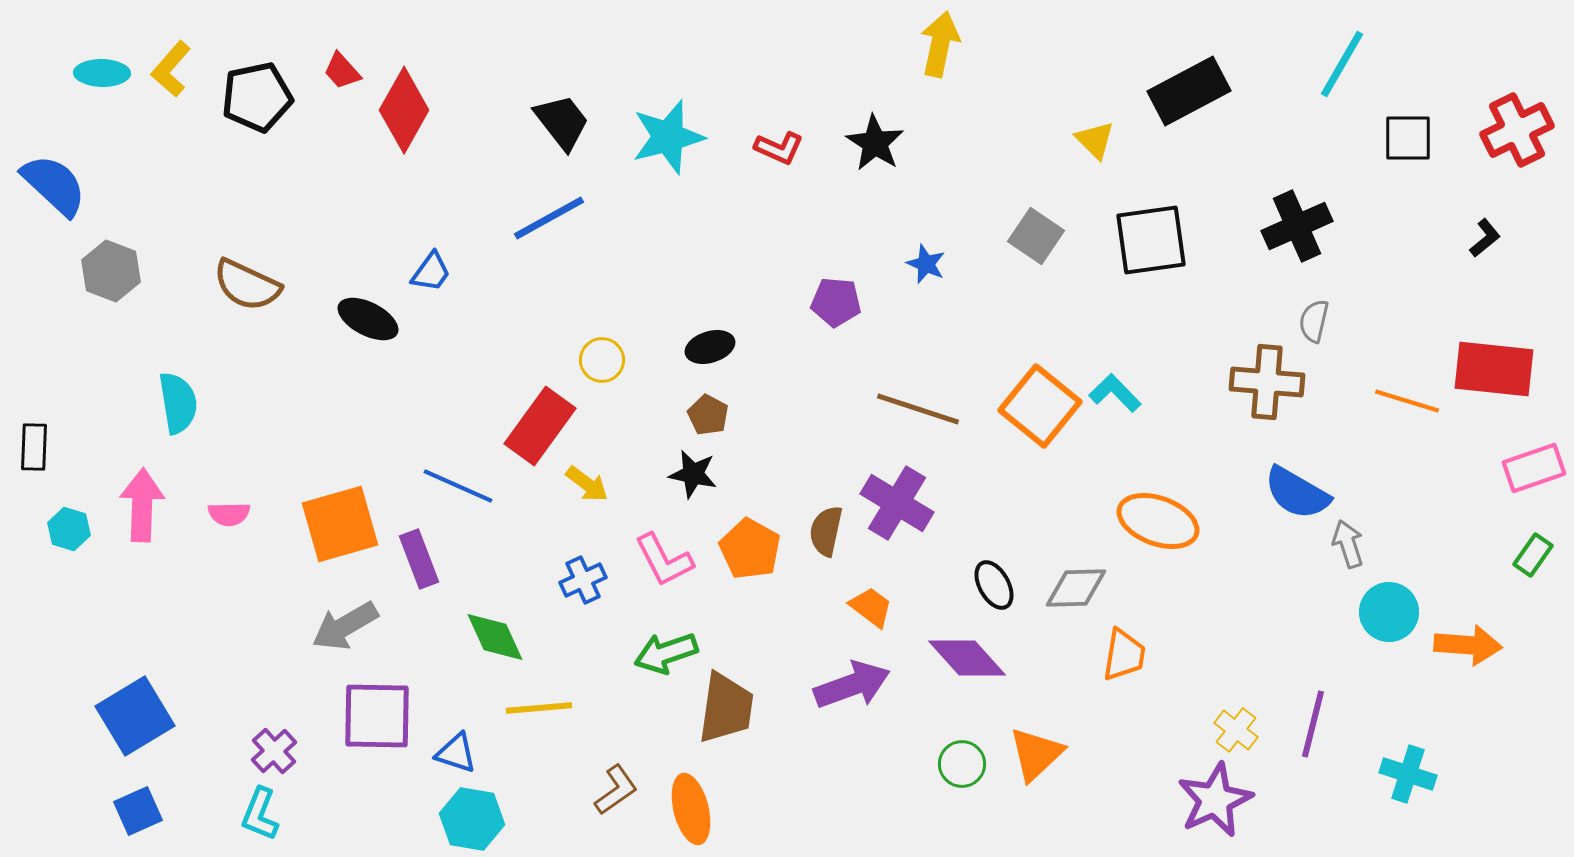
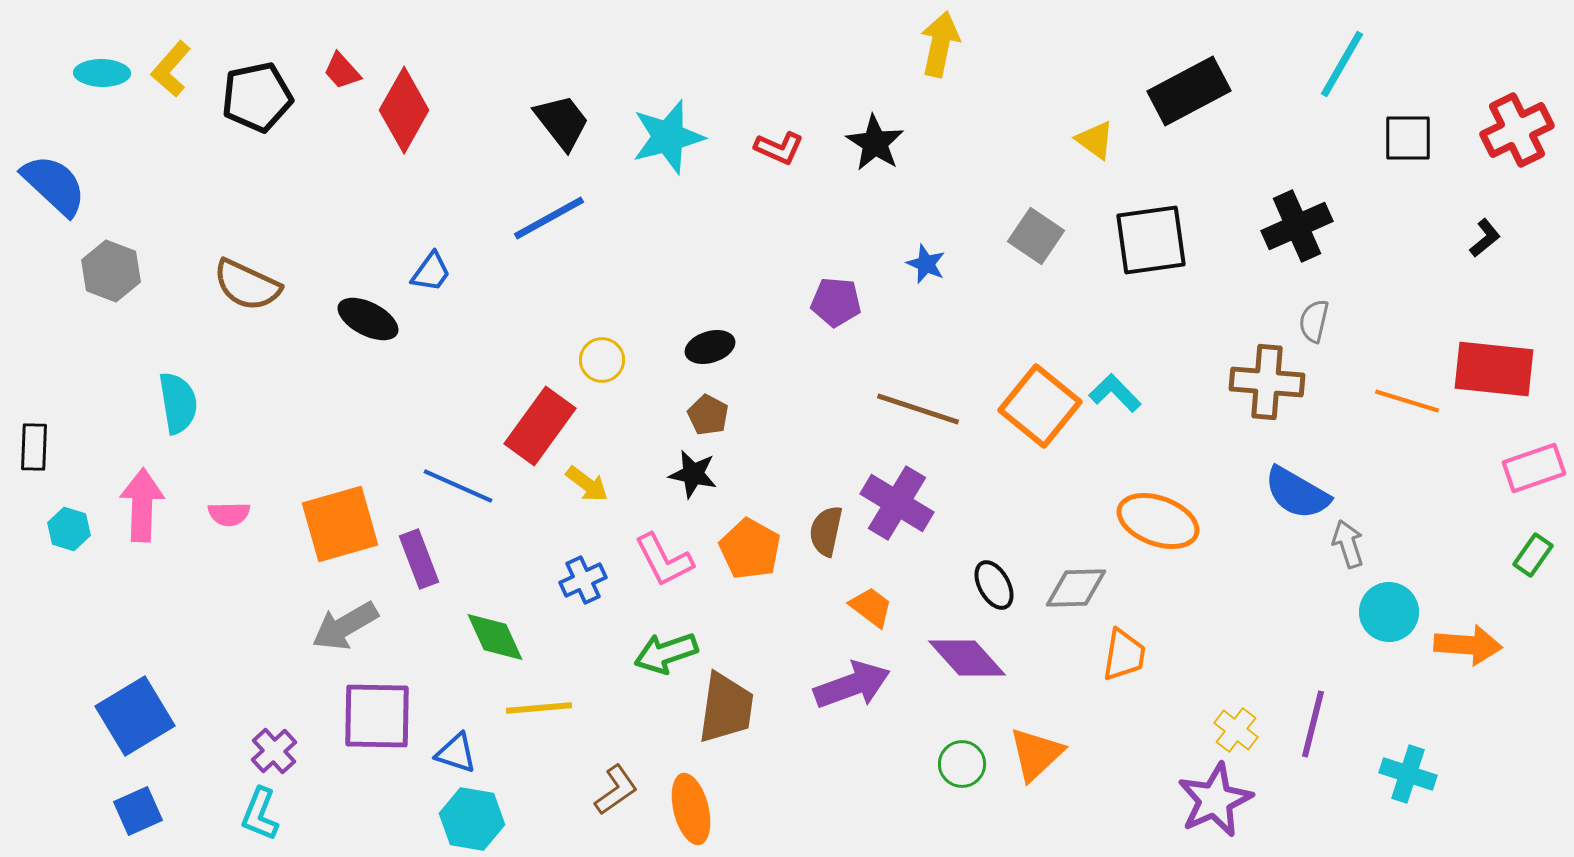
yellow triangle at (1095, 140): rotated 9 degrees counterclockwise
